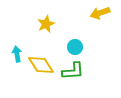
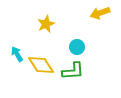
cyan circle: moved 2 px right
cyan arrow: rotated 21 degrees counterclockwise
